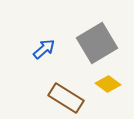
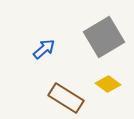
gray square: moved 7 px right, 6 px up
